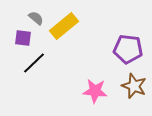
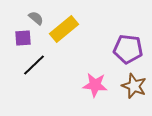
yellow rectangle: moved 3 px down
purple square: rotated 12 degrees counterclockwise
black line: moved 2 px down
pink star: moved 6 px up
